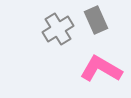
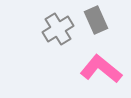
pink L-shape: rotated 9 degrees clockwise
